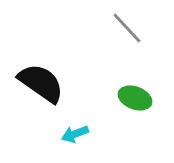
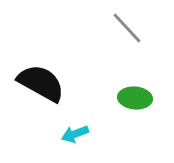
black semicircle: rotated 6 degrees counterclockwise
green ellipse: rotated 16 degrees counterclockwise
